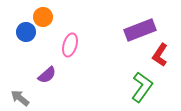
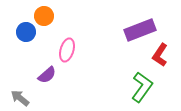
orange circle: moved 1 px right, 1 px up
pink ellipse: moved 3 px left, 5 px down
